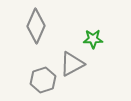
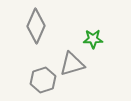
gray triangle: rotated 12 degrees clockwise
